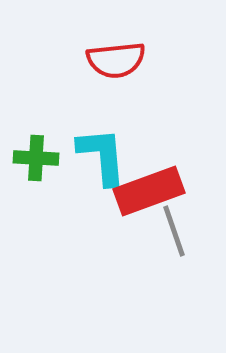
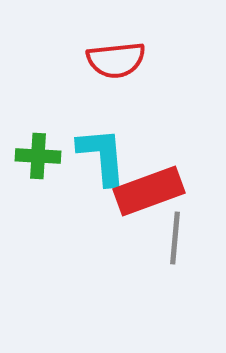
green cross: moved 2 px right, 2 px up
gray line: moved 1 px right, 7 px down; rotated 24 degrees clockwise
